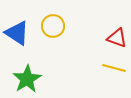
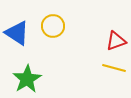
red triangle: moved 1 px left, 3 px down; rotated 40 degrees counterclockwise
